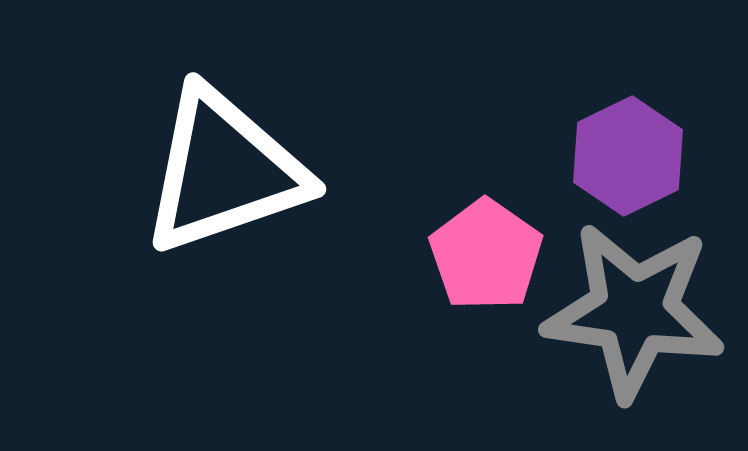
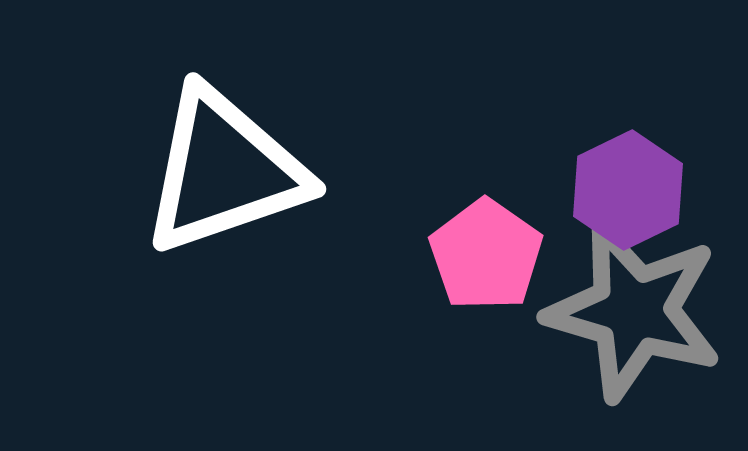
purple hexagon: moved 34 px down
gray star: rotated 8 degrees clockwise
